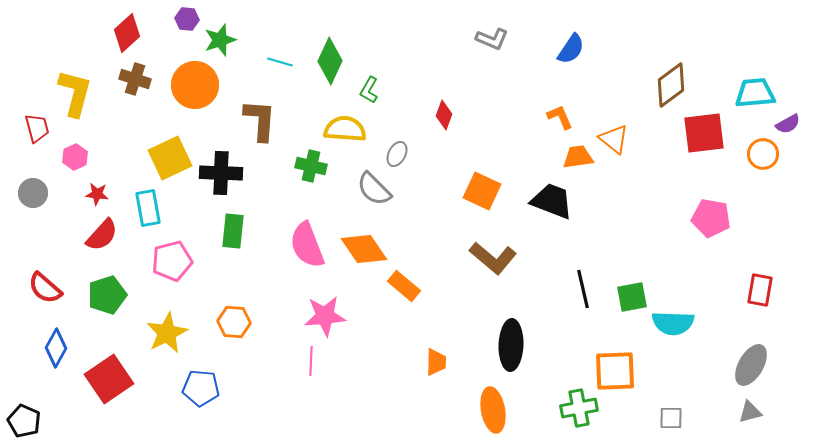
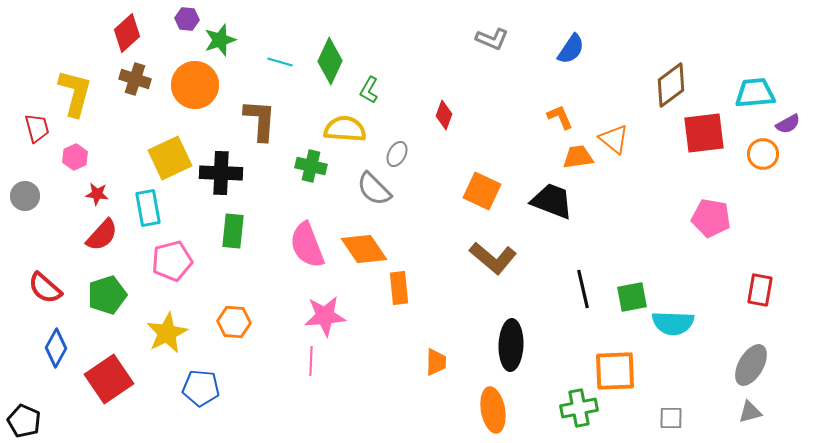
gray circle at (33, 193): moved 8 px left, 3 px down
orange rectangle at (404, 286): moved 5 px left, 2 px down; rotated 44 degrees clockwise
